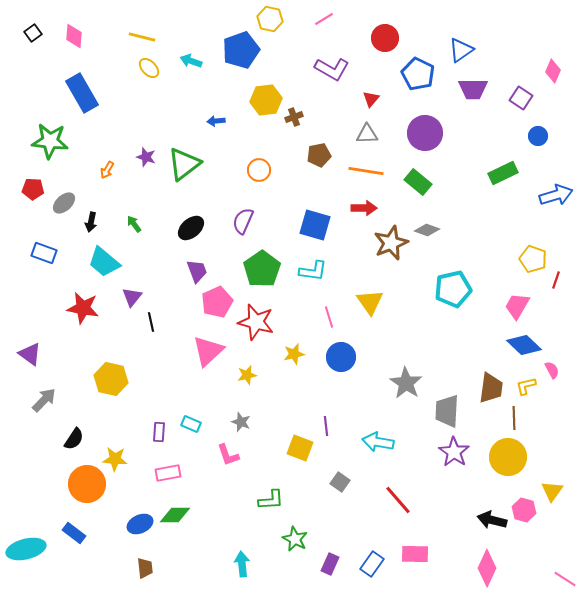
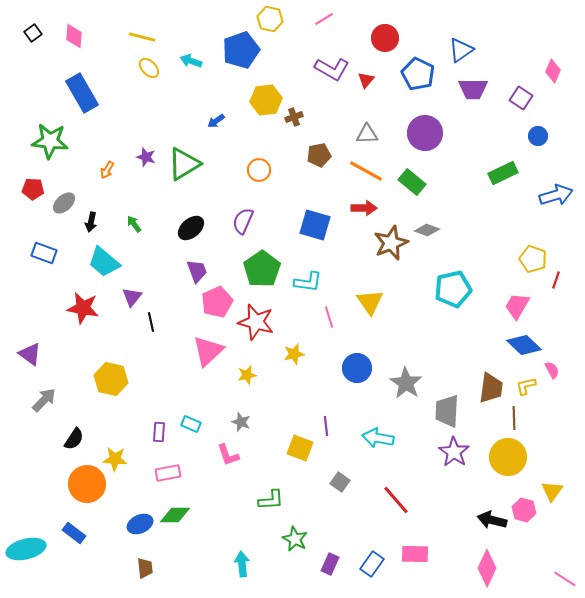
red triangle at (371, 99): moved 5 px left, 19 px up
blue arrow at (216, 121): rotated 30 degrees counterclockwise
green triangle at (184, 164): rotated 6 degrees clockwise
orange line at (366, 171): rotated 20 degrees clockwise
green rectangle at (418, 182): moved 6 px left
cyan L-shape at (313, 271): moved 5 px left, 11 px down
blue circle at (341, 357): moved 16 px right, 11 px down
cyan arrow at (378, 442): moved 4 px up
red line at (398, 500): moved 2 px left
